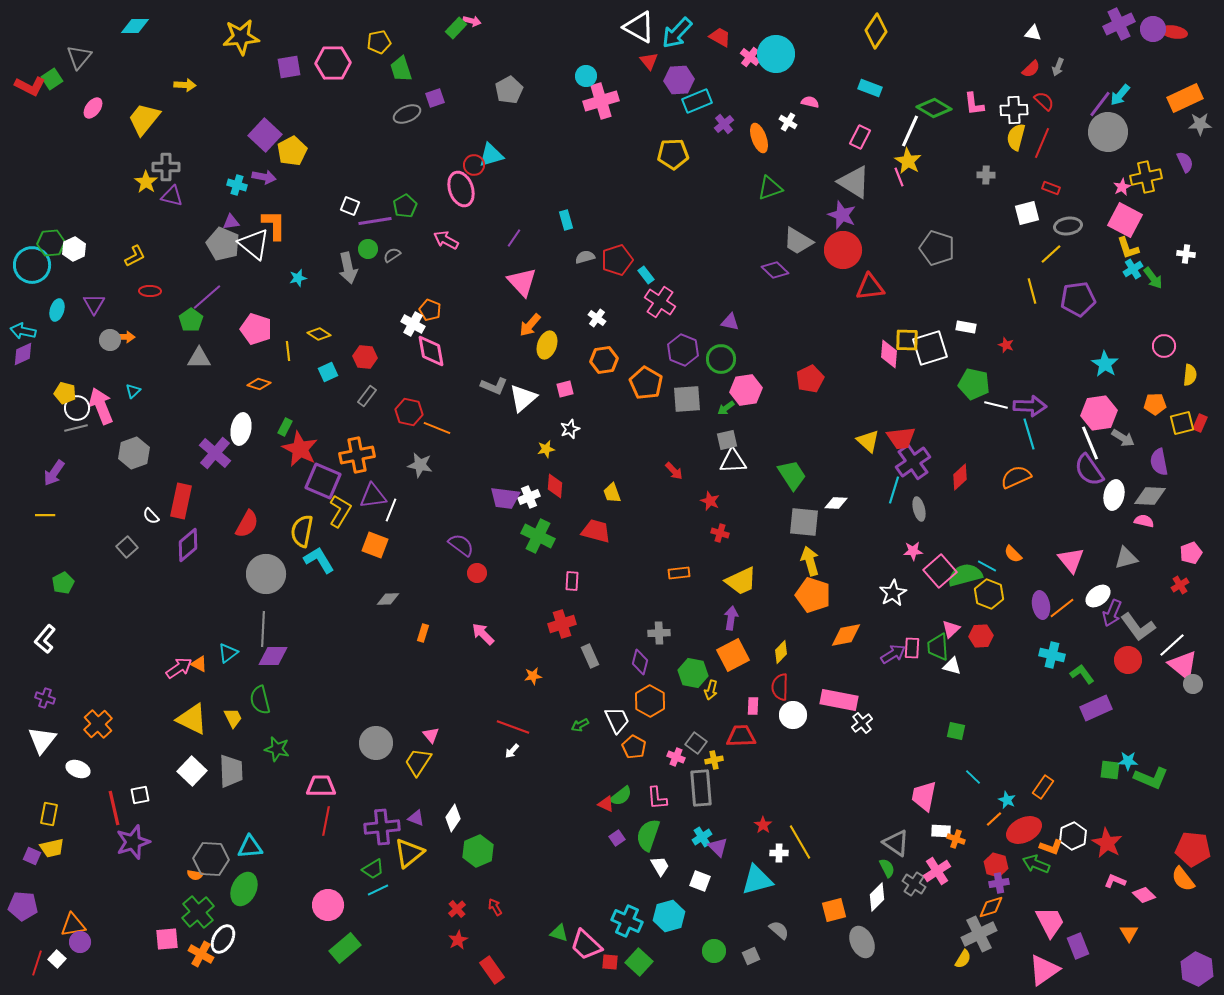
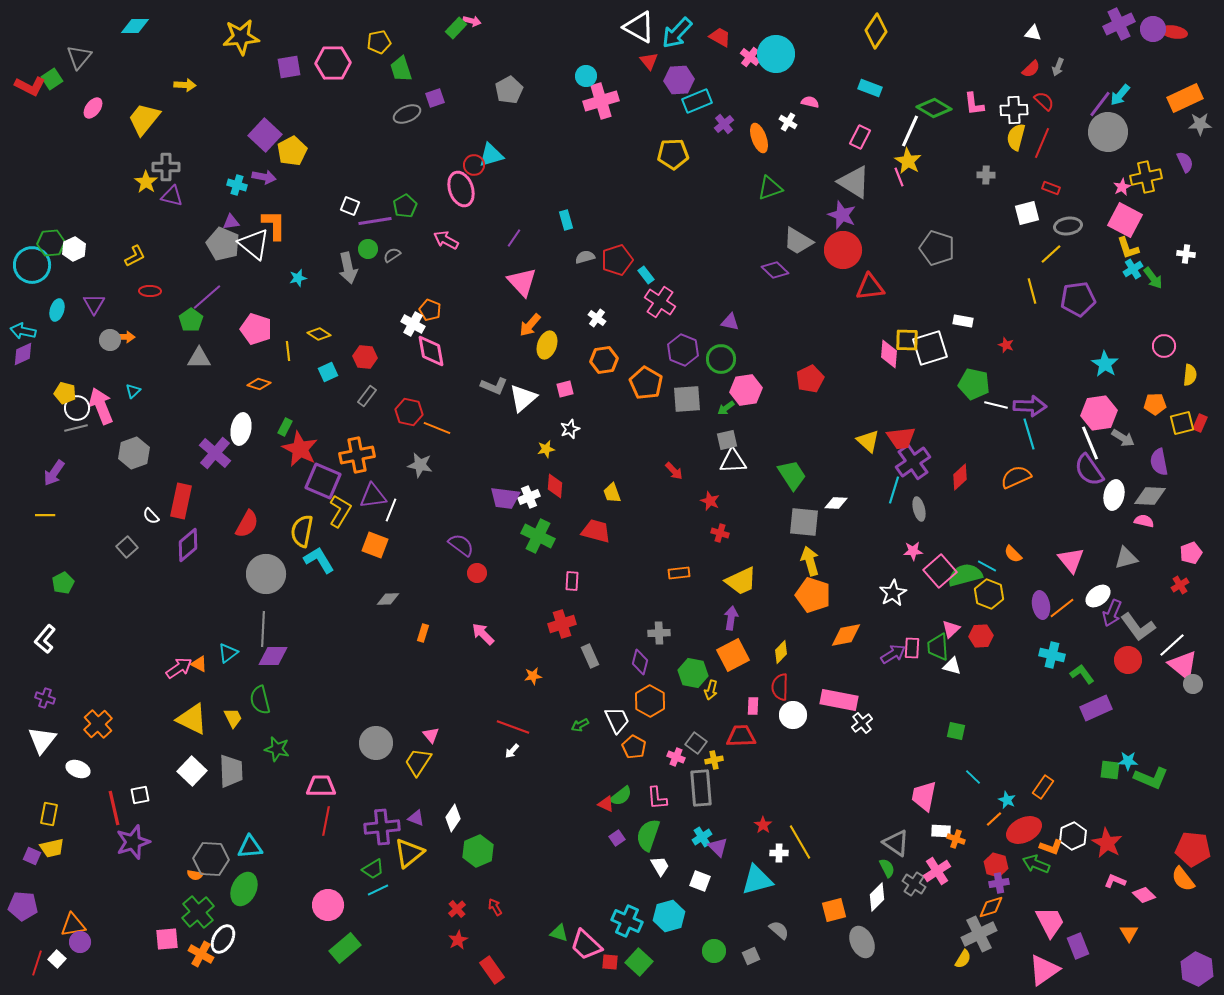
white rectangle at (966, 327): moved 3 px left, 6 px up
